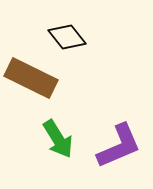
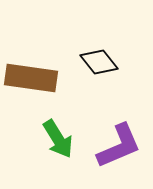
black diamond: moved 32 px right, 25 px down
brown rectangle: rotated 18 degrees counterclockwise
